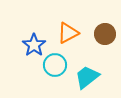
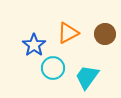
cyan circle: moved 2 px left, 3 px down
cyan trapezoid: rotated 16 degrees counterclockwise
